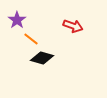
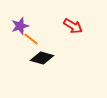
purple star: moved 3 px right, 6 px down; rotated 18 degrees clockwise
red arrow: rotated 12 degrees clockwise
